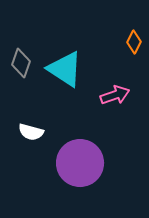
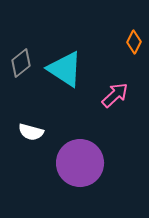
gray diamond: rotated 32 degrees clockwise
pink arrow: rotated 24 degrees counterclockwise
